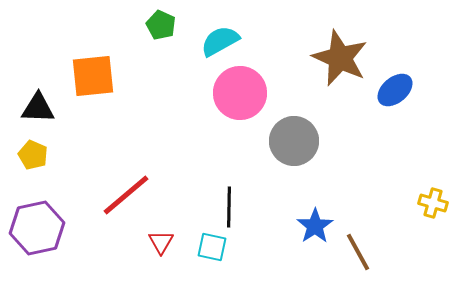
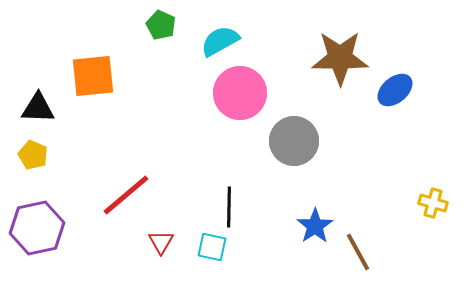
brown star: rotated 24 degrees counterclockwise
